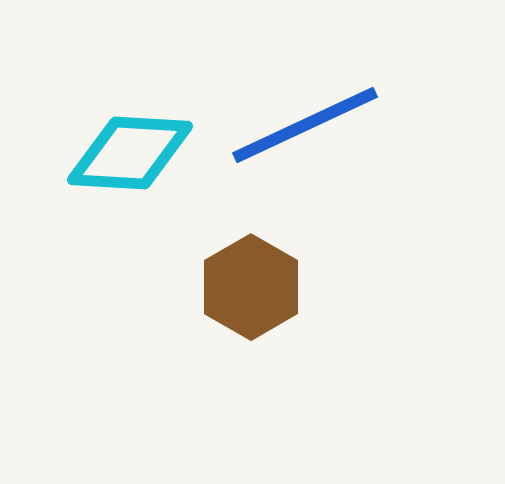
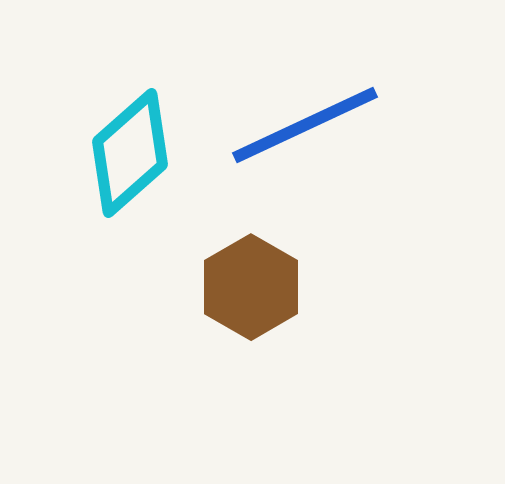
cyan diamond: rotated 45 degrees counterclockwise
